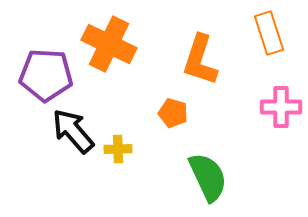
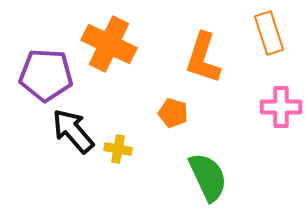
orange L-shape: moved 3 px right, 2 px up
yellow cross: rotated 12 degrees clockwise
